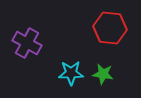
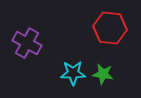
cyan star: moved 2 px right
